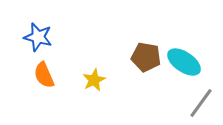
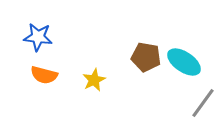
blue star: rotated 8 degrees counterclockwise
orange semicircle: rotated 52 degrees counterclockwise
gray line: moved 2 px right
